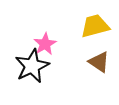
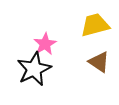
yellow trapezoid: moved 1 px up
black star: moved 2 px right, 3 px down
